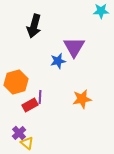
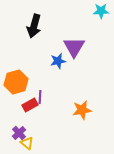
orange star: moved 11 px down
